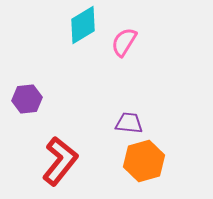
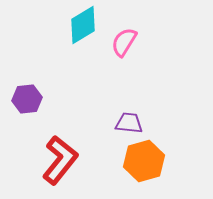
red L-shape: moved 1 px up
